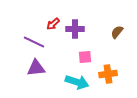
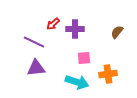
pink square: moved 1 px left, 1 px down
